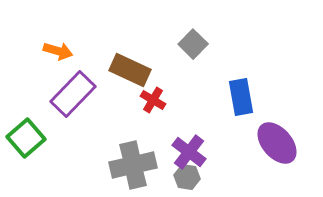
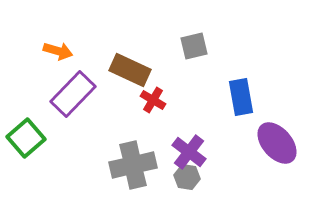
gray square: moved 1 px right, 2 px down; rotated 32 degrees clockwise
